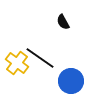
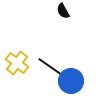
black semicircle: moved 11 px up
black line: moved 12 px right, 10 px down
